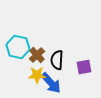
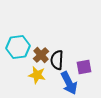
cyan hexagon: rotated 20 degrees counterclockwise
brown cross: moved 4 px right
yellow star: rotated 12 degrees clockwise
blue arrow: moved 18 px right; rotated 15 degrees clockwise
